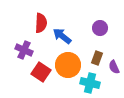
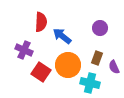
red semicircle: moved 1 px up
